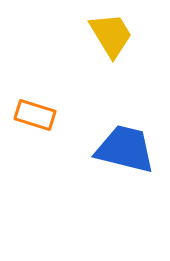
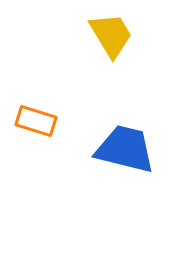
orange rectangle: moved 1 px right, 6 px down
